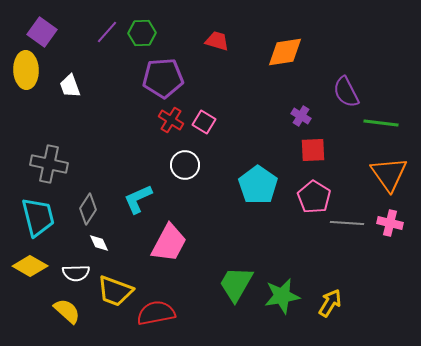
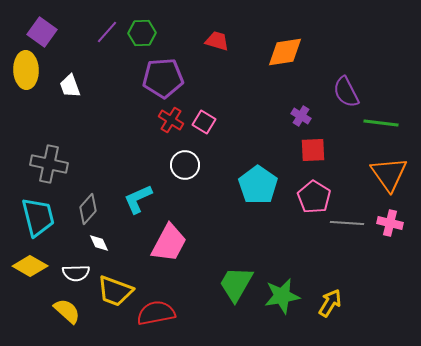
gray diamond: rotated 8 degrees clockwise
